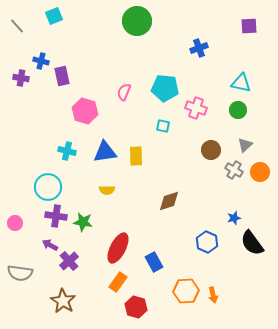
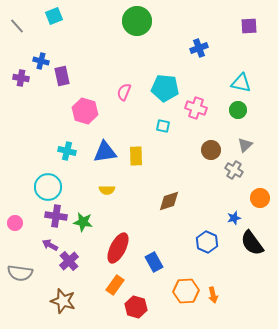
orange circle at (260, 172): moved 26 px down
orange rectangle at (118, 282): moved 3 px left, 3 px down
brown star at (63, 301): rotated 15 degrees counterclockwise
